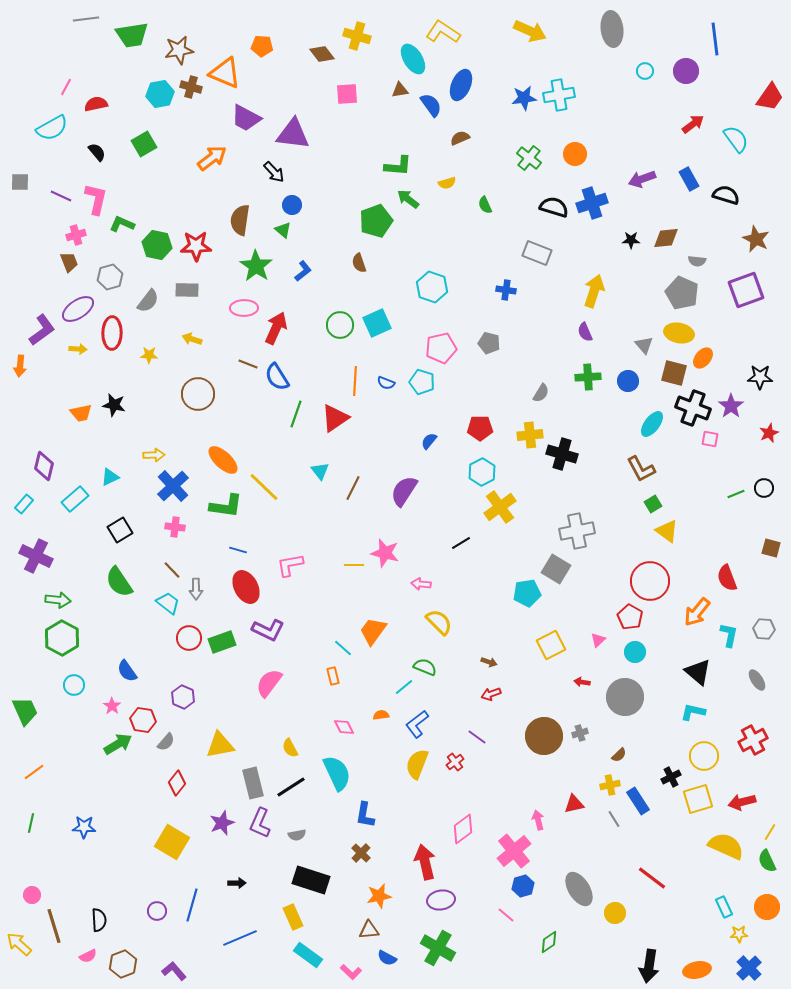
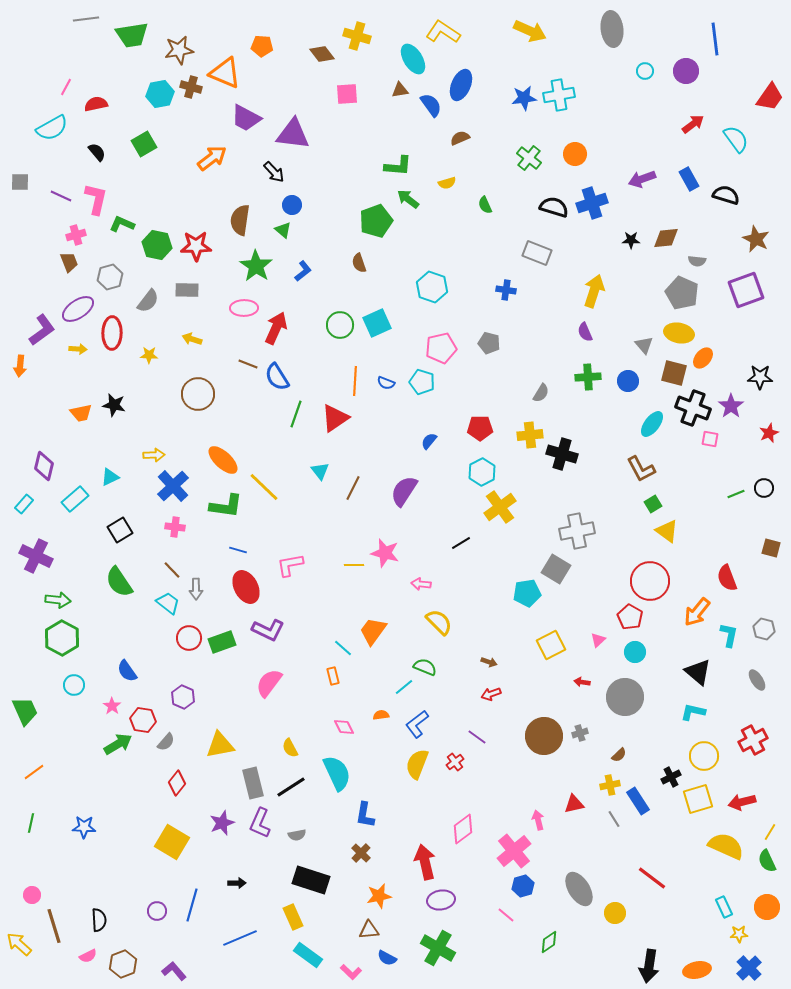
gray hexagon at (764, 629): rotated 10 degrees clockwise
